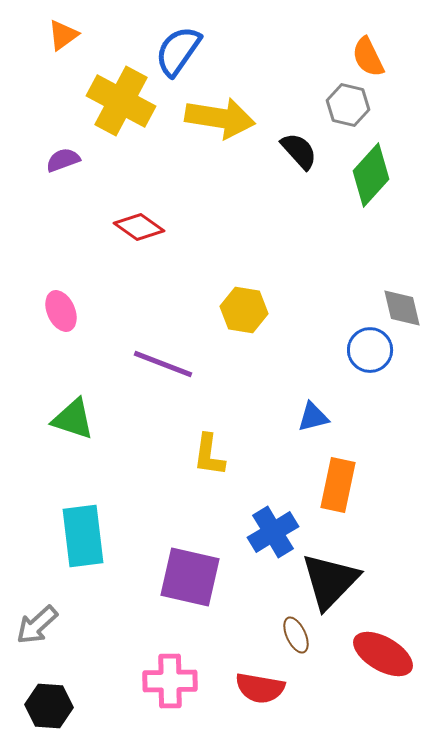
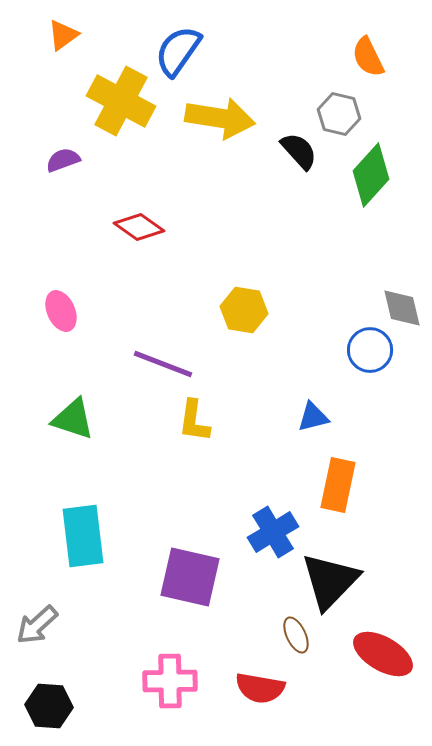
gray hexagon: moved 9 px left, 9 px down
yellow L-shape: moved 15 px left, 34 px up
